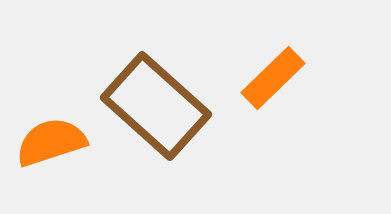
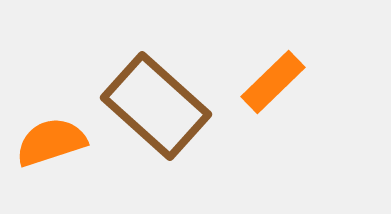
orange rectangle: moved 4 px down
